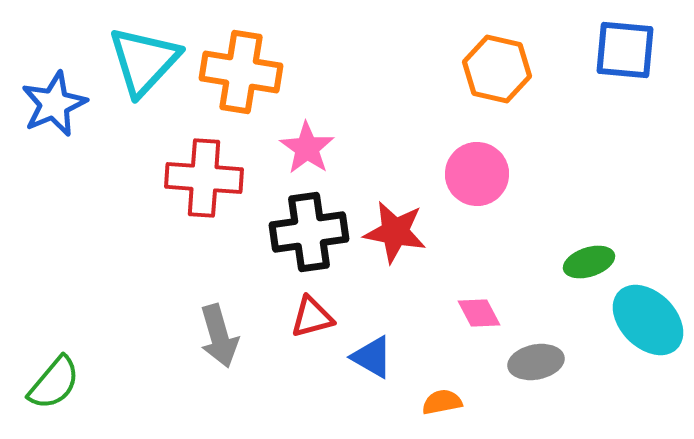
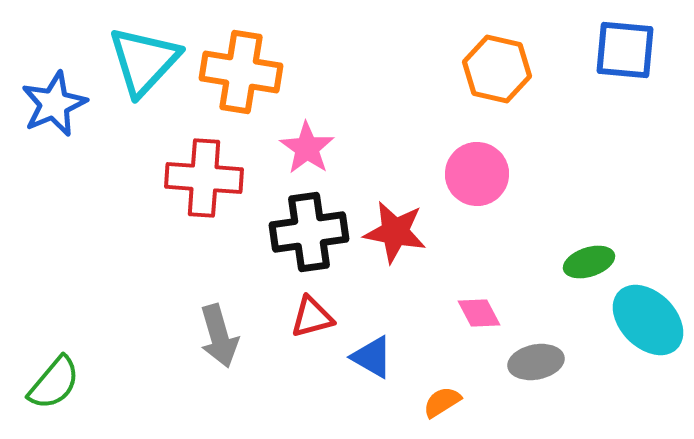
orange semicircle: rotated 21 degrees counterclockwise
